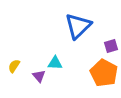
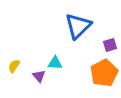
purple square: moved 1 px left, 1 px up
orange pentagon: rotated 16 degrees clockwise
